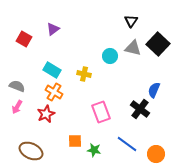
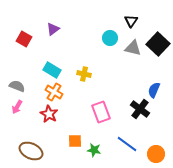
cyan circle: moved 18 px up
red star: moved 3 px right; rotated 18 degrees counterclockwise
